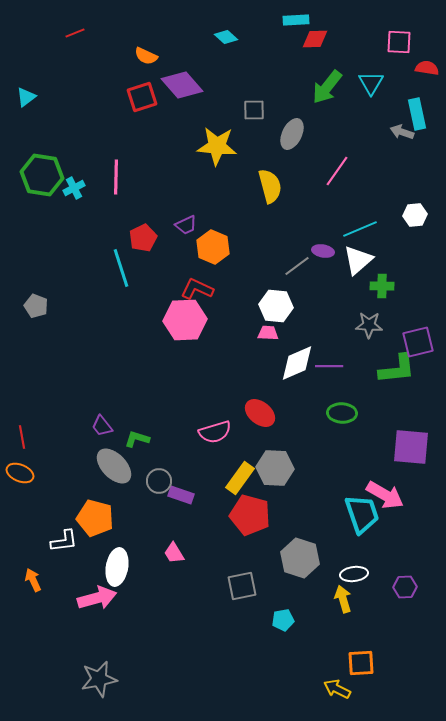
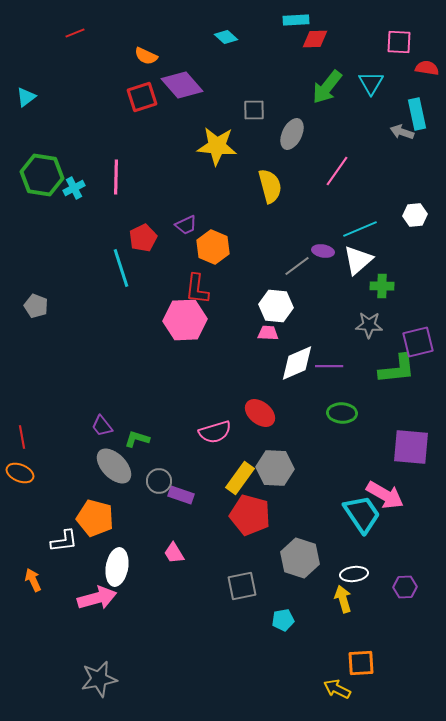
red L-shape at (197, 289): rotated 108 degrees counterclockwise
cyan trapezoid at (362, 514): rotated 15 degrees counterclockwise
